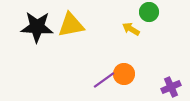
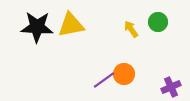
green circle: moved 9 px right, 10 px down
yellow arrow: rotated 24 degrees clockwise
